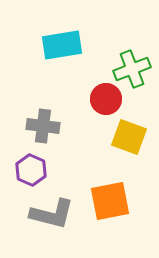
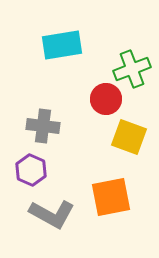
orange square: moved 1 px right, 4 px up
gray L-shape: rotated 15 degrees clockwise
